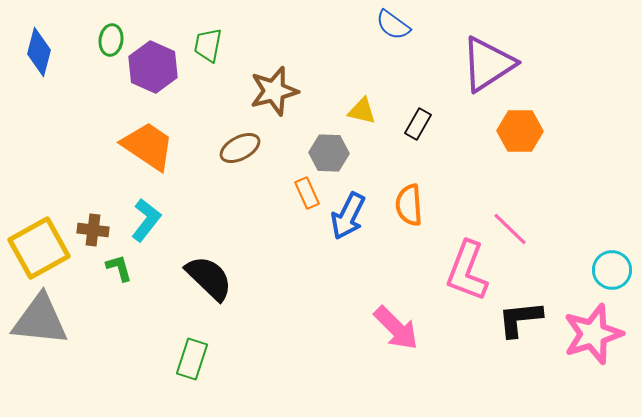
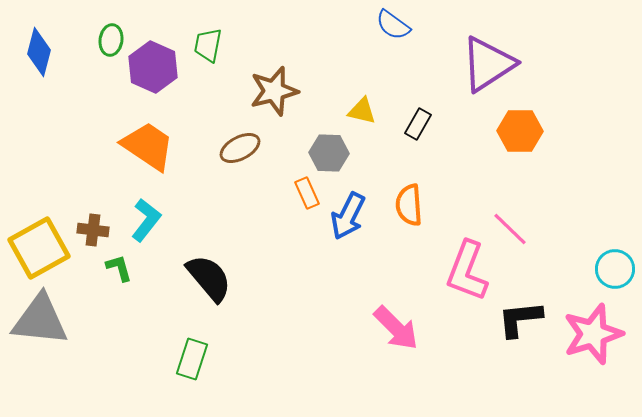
cyan circle: moved 3 px right, 1 px up
black semicircle: rotated 6 degrees clockwise
